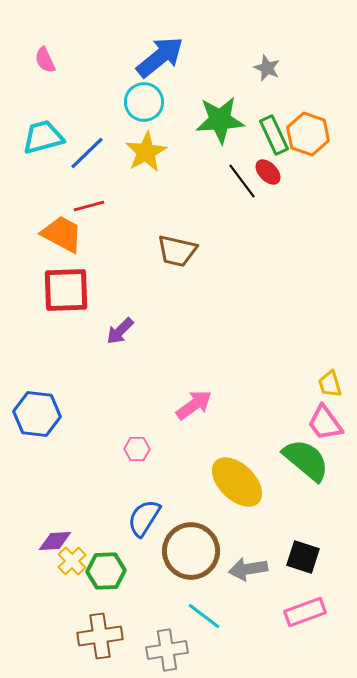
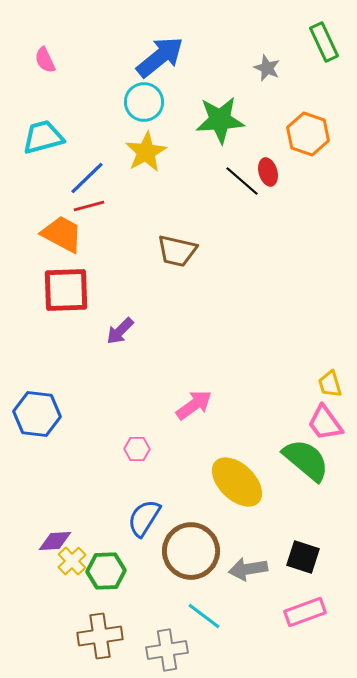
green rectangle: moved 50 px right, 93 px up
blue line: moved 25 px down
red ellipse: rotated 28 degrees clockwise
black line: rotated 12 degrees counterclockwise
